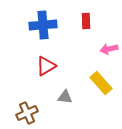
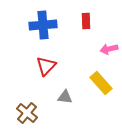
red triangle: rotated 15 degrees counterclockwise
brown cross: rotated 25 degrees counterclockwise
